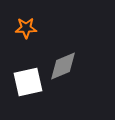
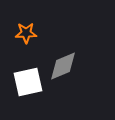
orange star: moved 5 px down
